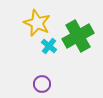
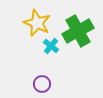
green cross: moved 5 px up
cyan cross: moved 2 px right
